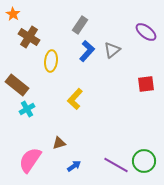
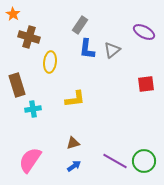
purple ellipse: moved 2 px left; rotated 10 degrees counterclockwise
brown cross: rotated 15 degrees counterclockwise
blue L-shape: moved 2 px up; rotated 145 degrees clockwise
yellow ellipse: moved 1 px left, 1 px down
brown rectangle: rotated 35 degrees clockwise
yellow L-shape: rotated 140 degrees counterclockwise
cyan cross: moved 6 px right; rotated 21 degrees clockwise
brown triangle: moved 14 px right
purple line: moved 1 px left, 4 px up
